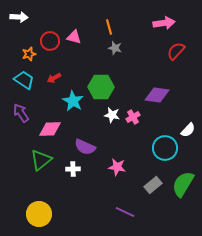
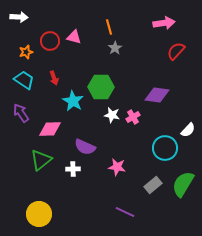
gray star: rotated 24 degrees clockwise
orange star: moved 3 px left, 2 px up
red arrow: rotated 80 degrees counterclockwise
